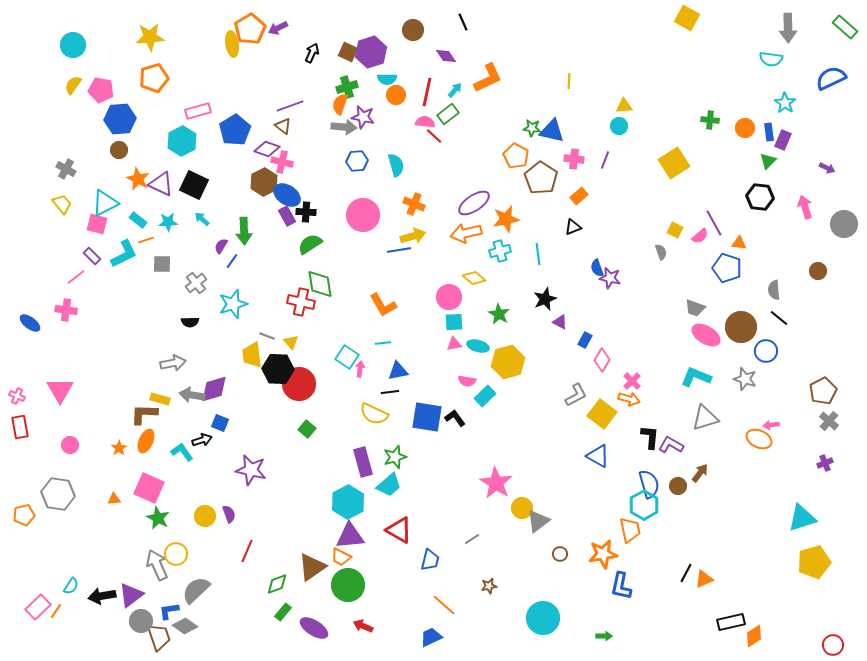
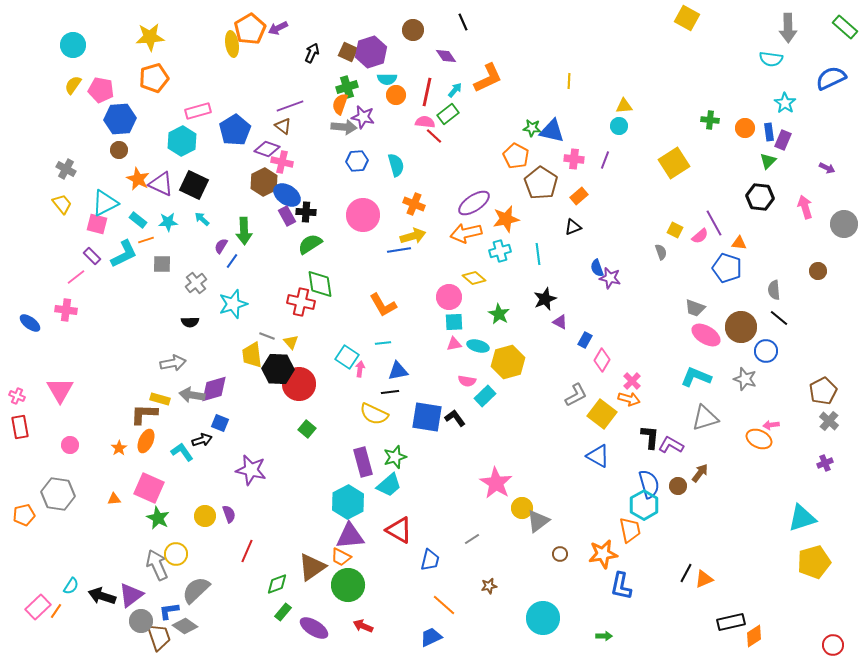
brown pentagon at (541, 178): moved 5 px down
black arrow at (102, 596): rotated 28 degrees clockwise
